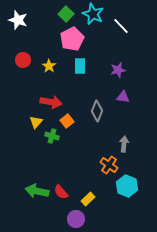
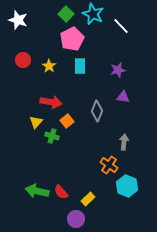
gray arrow: moved 2 px up
